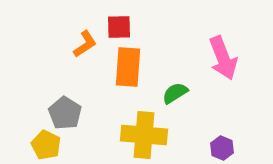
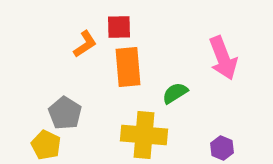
orange rectangle: rotated 9 degrees counterclockwise
